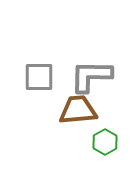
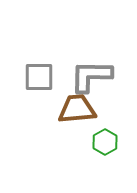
brown trapezoid: moved 1 px left, 1 px up
